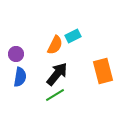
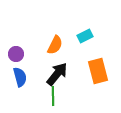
cyan rectangle: moved 12 px right
orange rectangle: moved 5 px left
blue semicircle: rotated 24 degrees counterclockwise
green line: moved 2 px left, 1 px down; rotated 60 degrees counterclockwise
